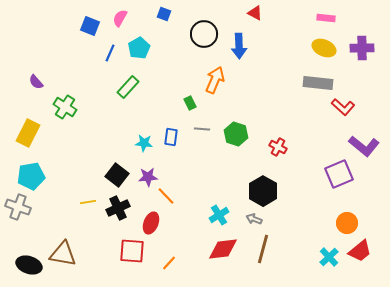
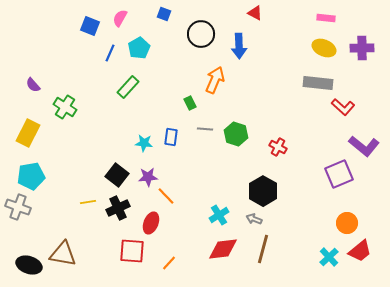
black circle at (204, 34): moved 3 px left
purple semicircle at (36, 82): moved 3 px left, 3 px down
gray line at (202, 129): moved 3 px right
